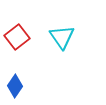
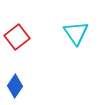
cyan triangle: moved 14 px right, 4 px up
